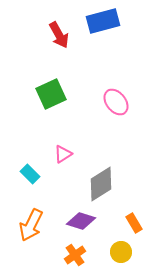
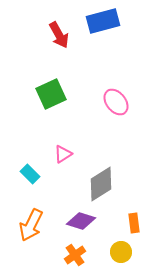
orange rectangle: rotated 24 degrees clockwise
